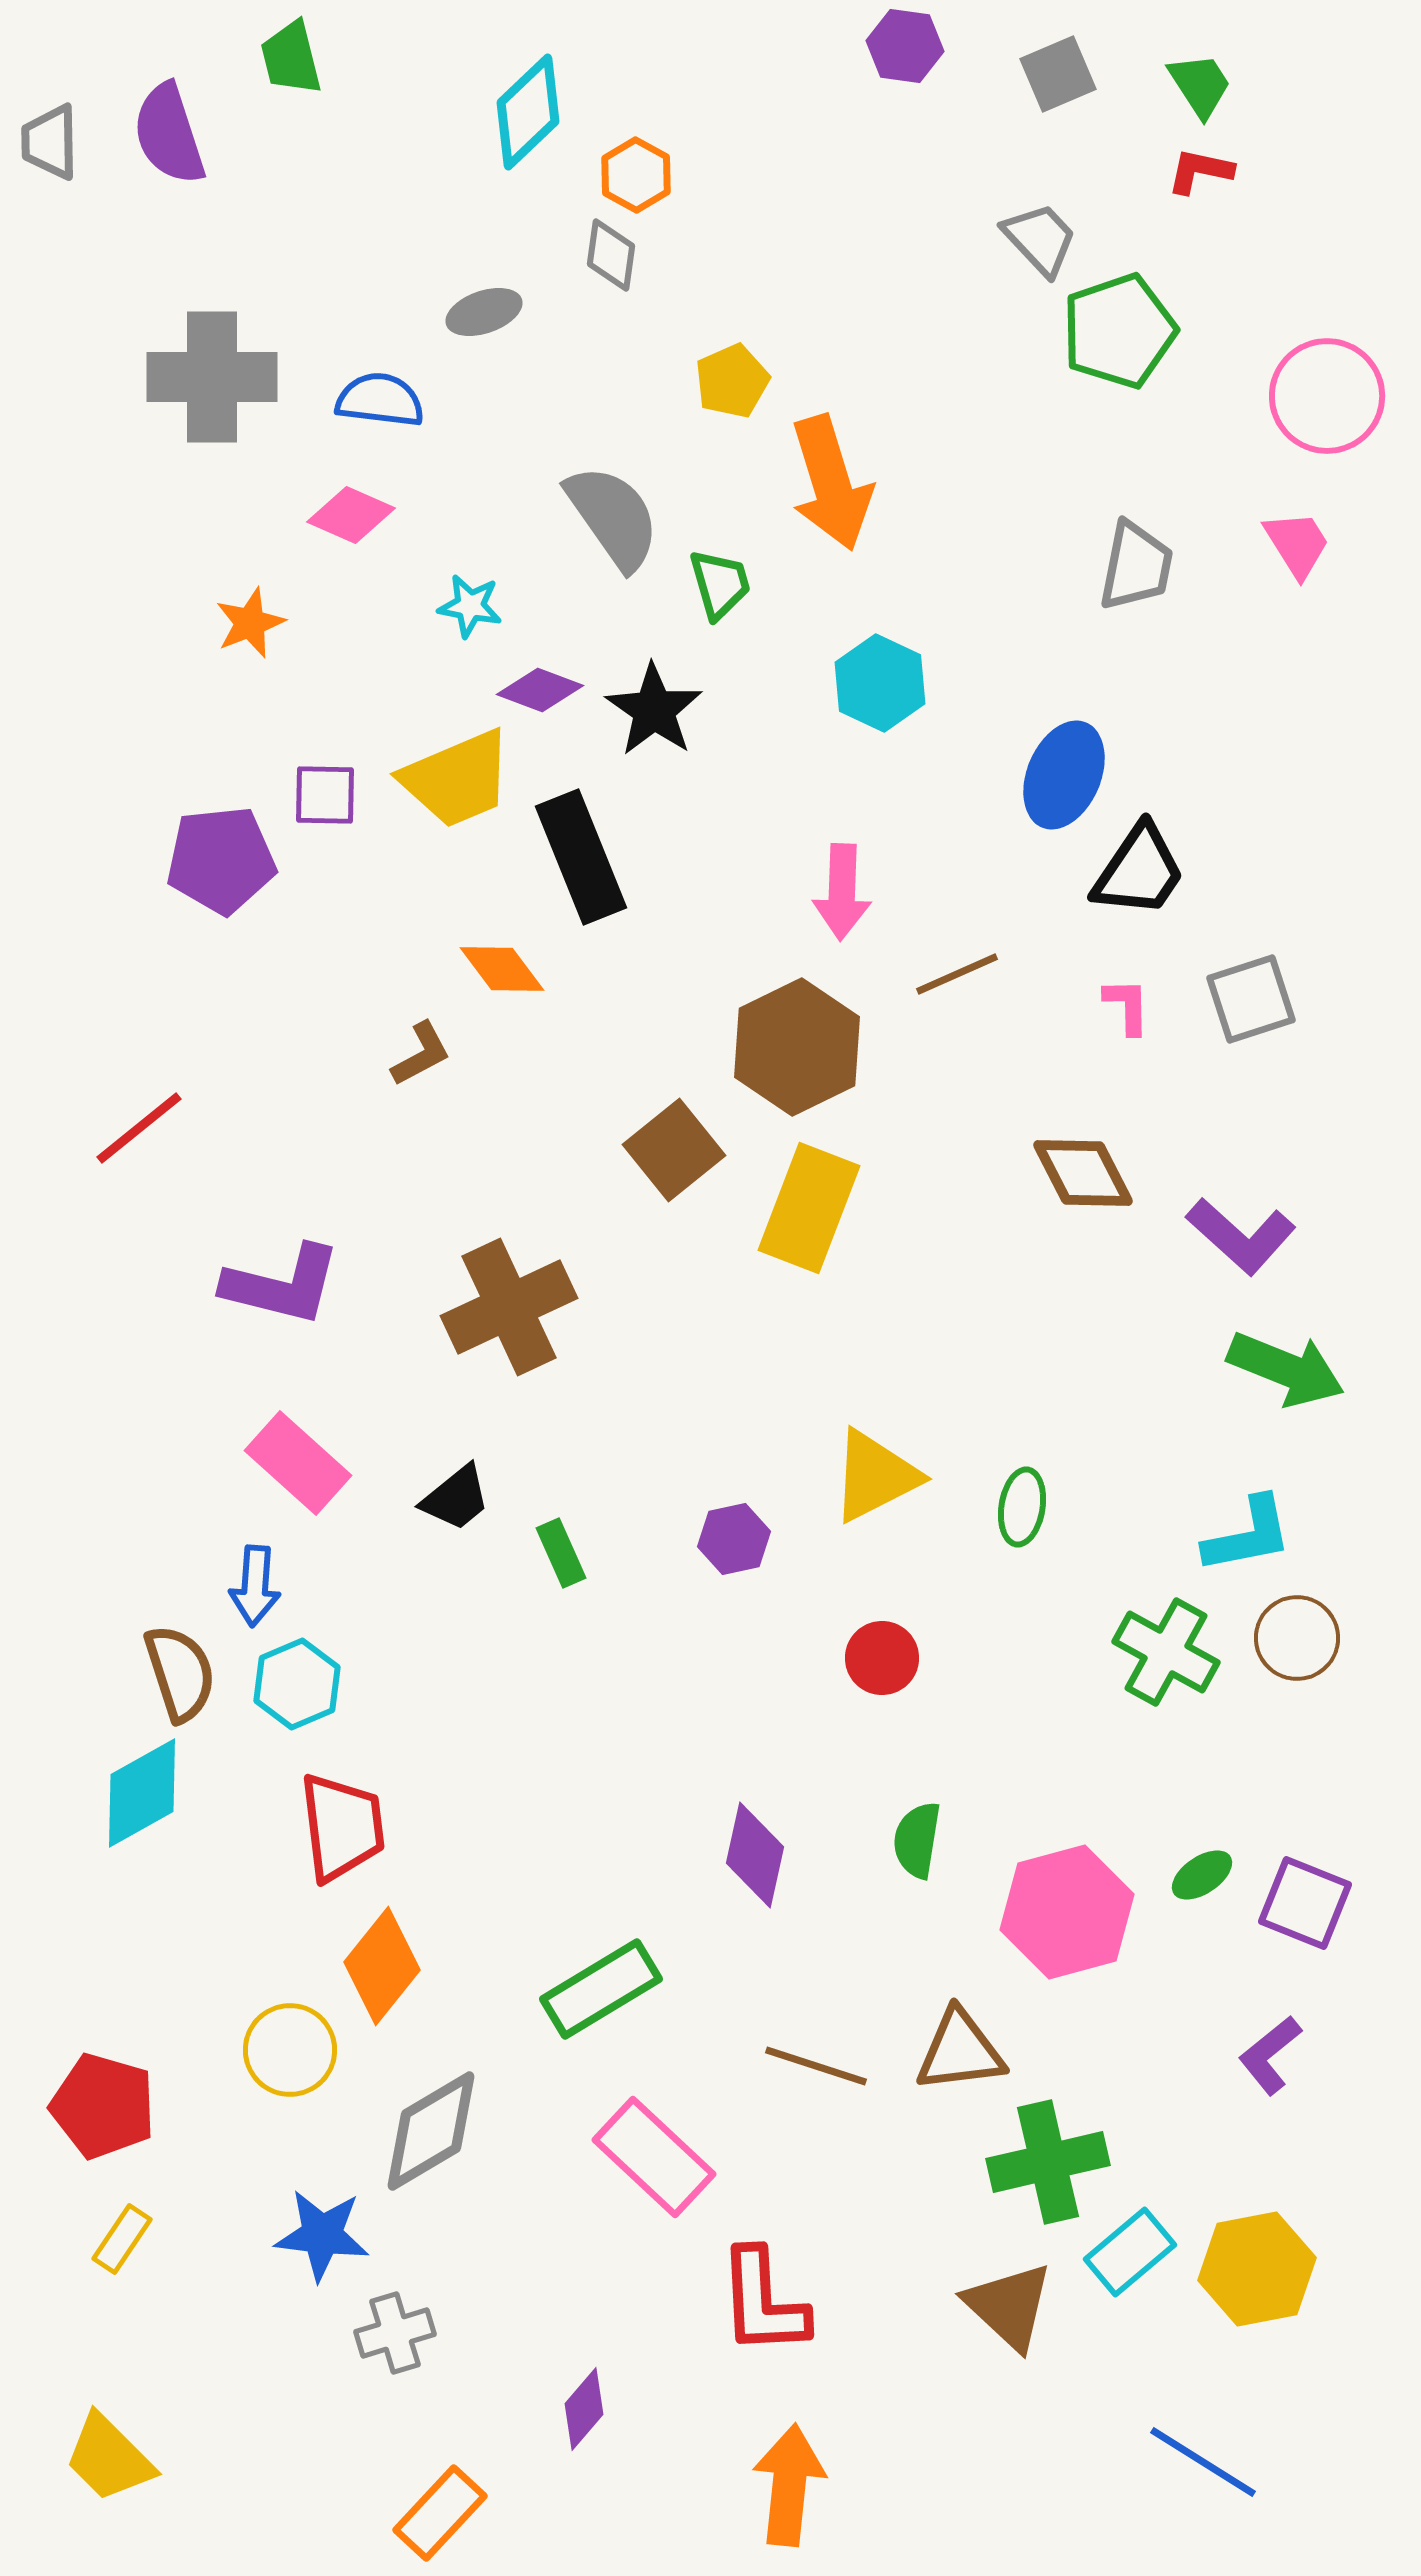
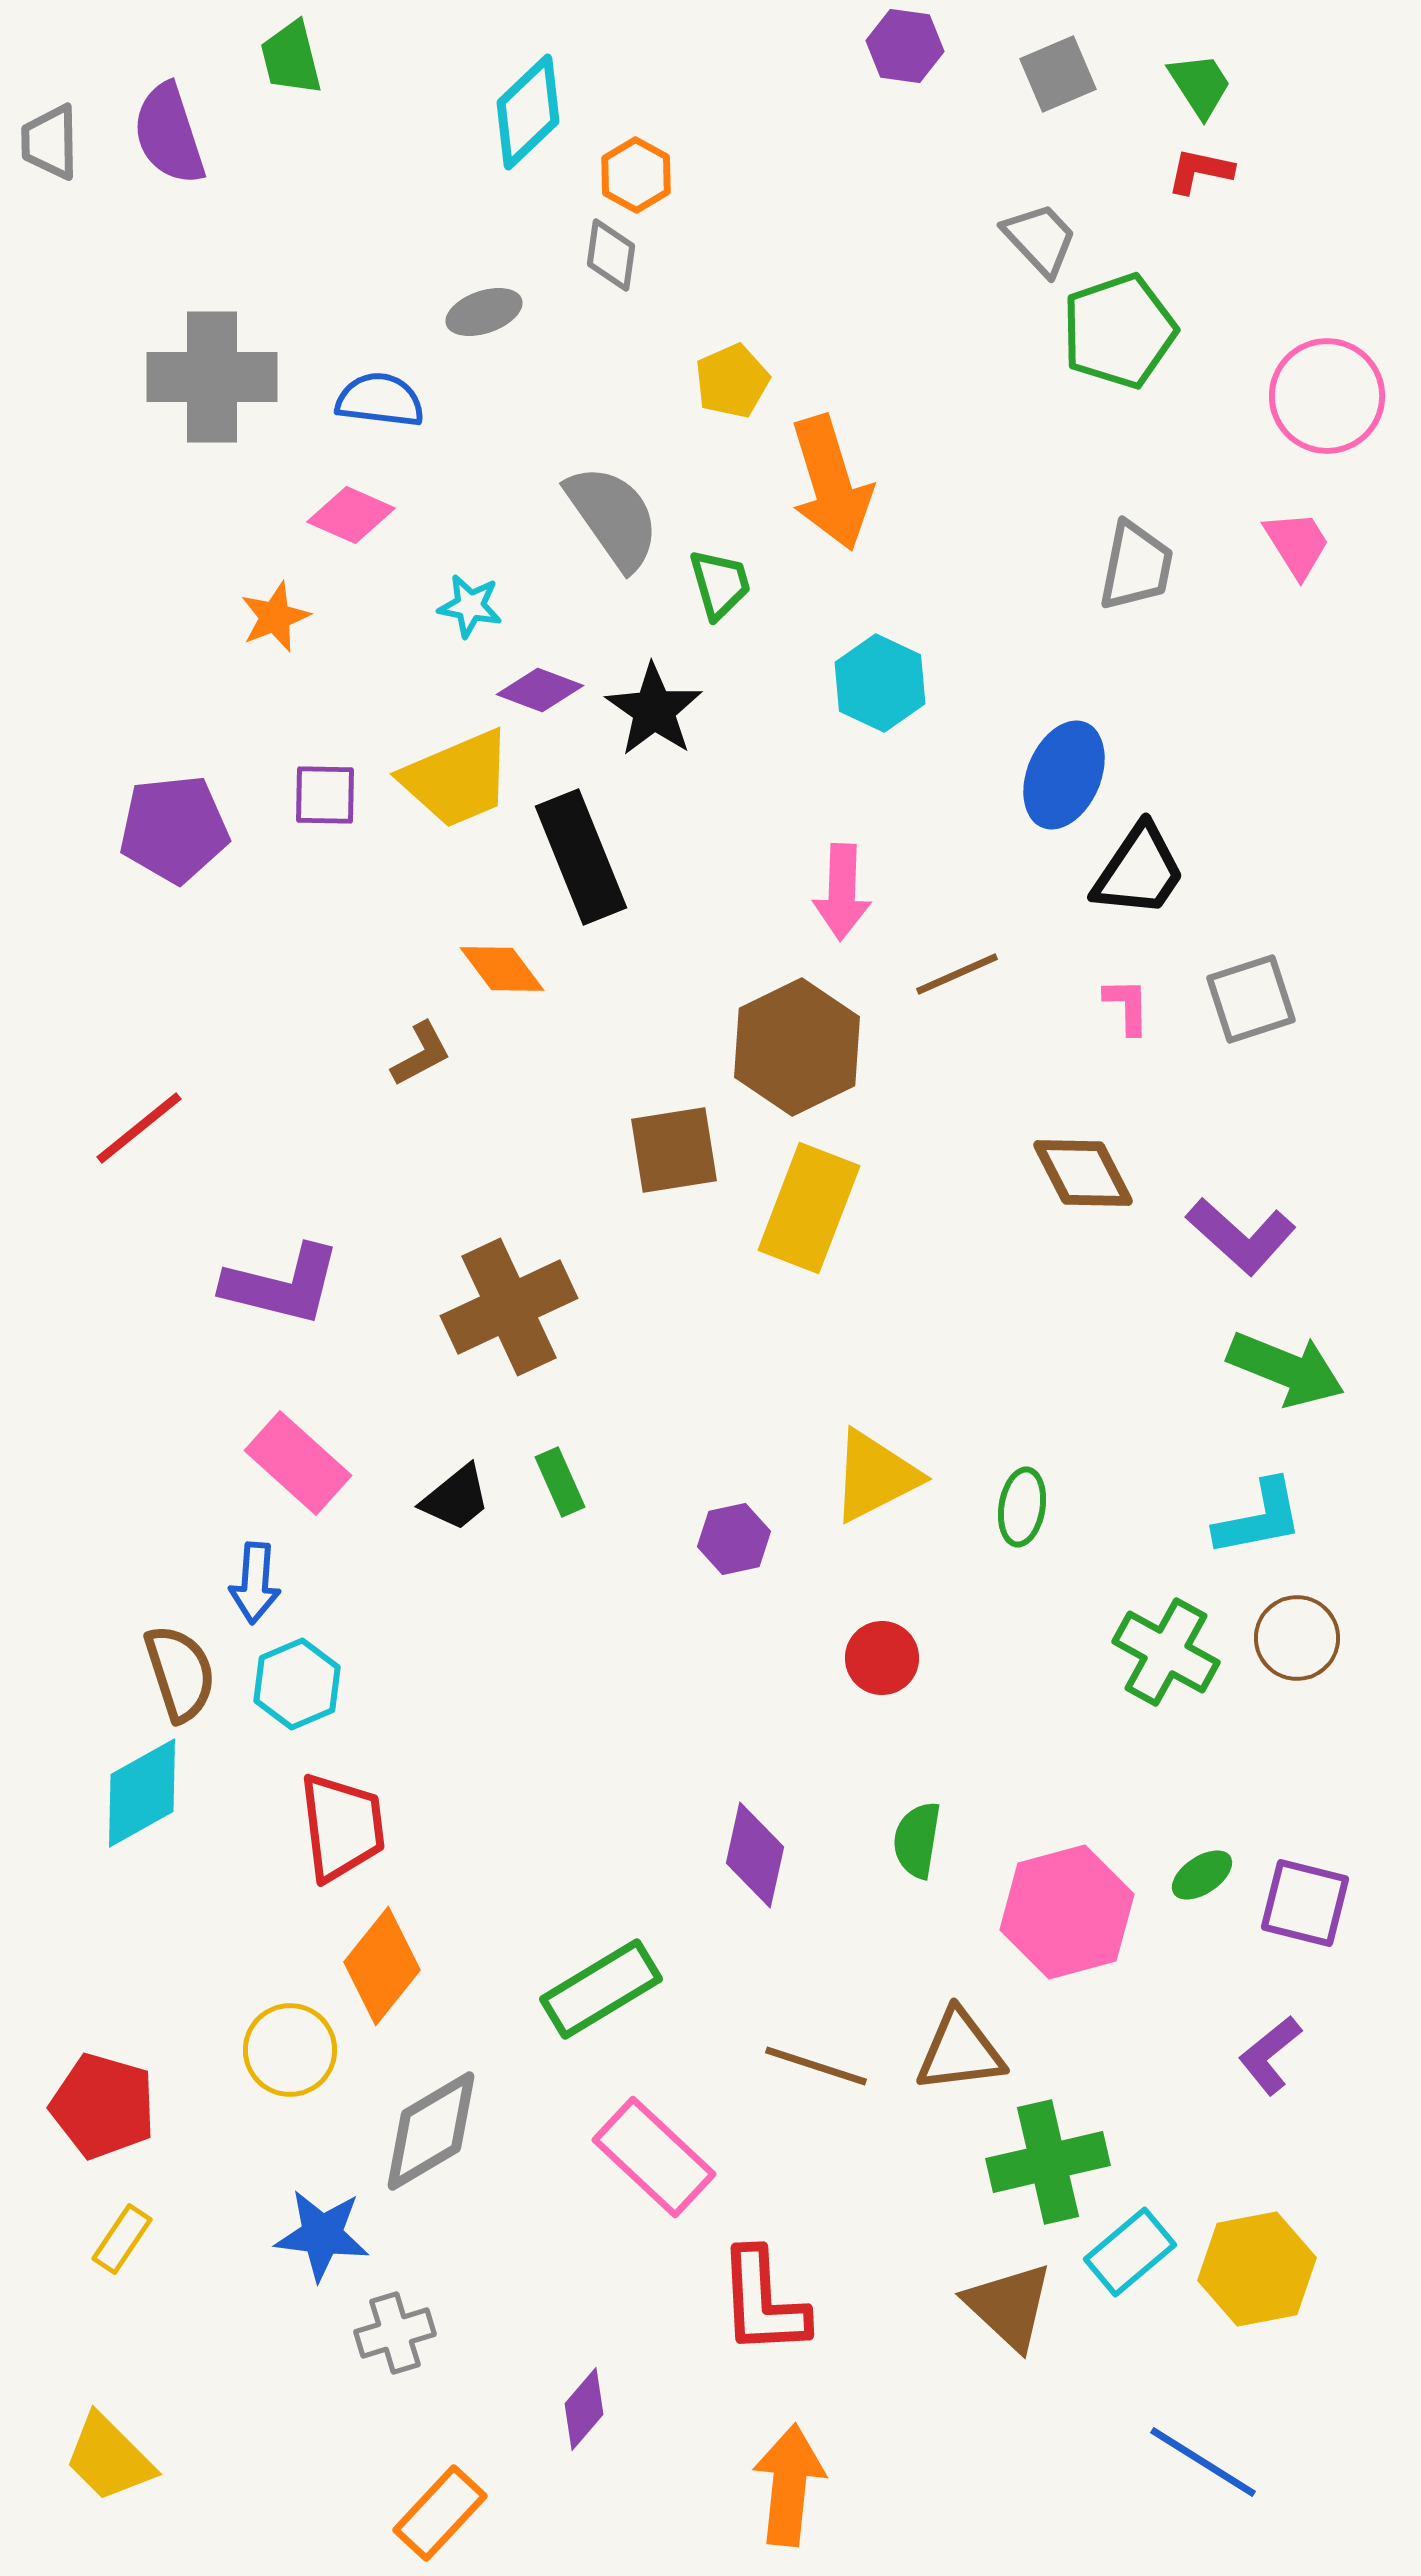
orange star at (250, 623): moved 25 px right, 6 px up
purple pentagon at (221, 860): moved 47 px left, 31 px up
brown square at (674, 1150): rotated 30 degrees clockwise
cyan L-shape at (1248, 1535): moved 11 px right, 17 px up
green rectangle at (561, 1553): moved 1 px left, 71 px up
blue arrow at (255, 1586): moved 3 px up
purple square at (1305, 1903): rotated 8 degrees counterclockwise
